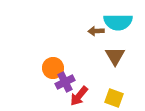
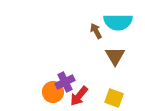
brown arrow: rotated 63 degrees clockwise
orange circle: moved 24 px down
